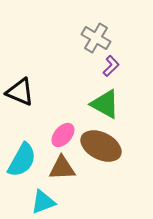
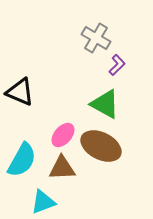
purple L-shape: moved 6 px right, 1 px up
